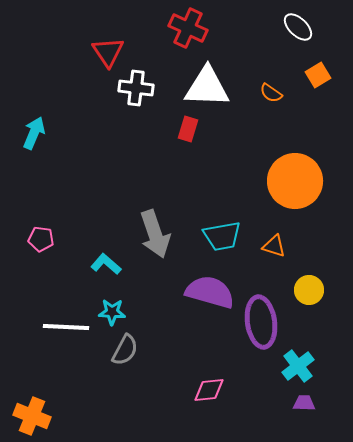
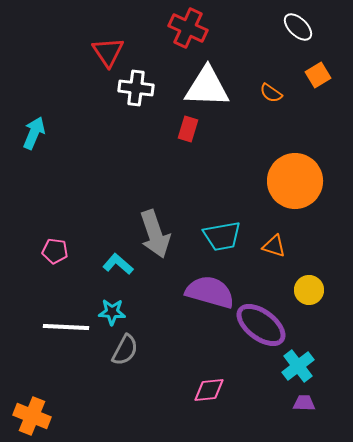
pink pentagon: moved 14 px right, 12 px down
cyan L-shape: moved 12 px right
purple ellipse: moved 3 px down; rotated 45 degrees counterclockwise
